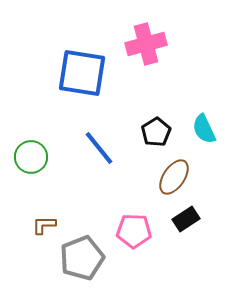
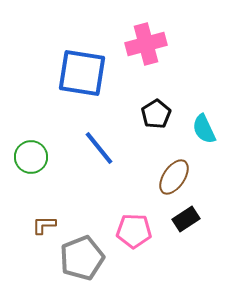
black pentagon: moved 18 px up
